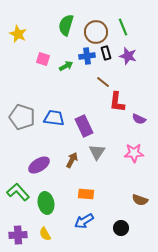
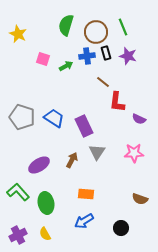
blue trapezoid: rotated 25 degrees clockwise
brown semicircle: moved 1 px up
purple cross: rotated 24 degrees counterclockwise
